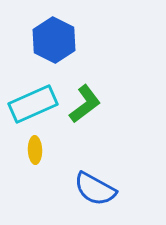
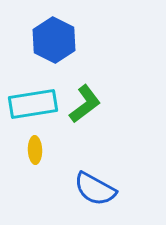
cyan rectangle: rotated 15 degrees clockwise
